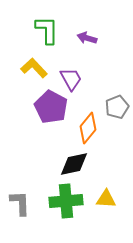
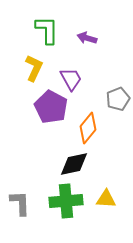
yellow L-shape: rotated 68 degrees clockwise
gray pentagon: moved 1 px right, 8 px up
